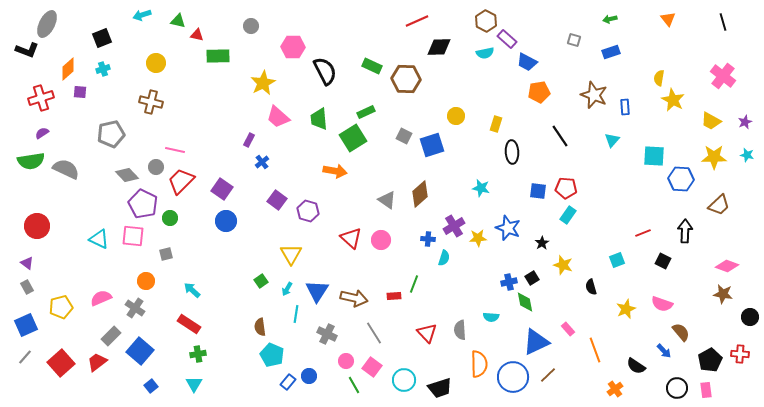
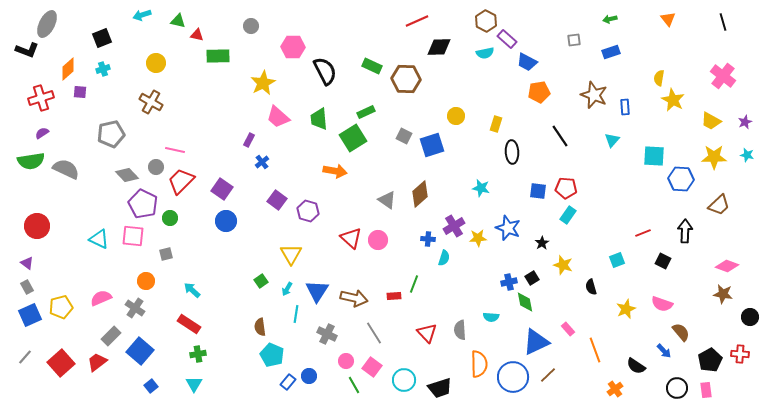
gray square at (574, 40): rotated 24 degrees counterclockwise
brown cross at (151, 102): rotated 15 degrees clockwise
pink circle at (381, 240): moved 3 px left
blue square at (26, 325): moved 4 px right, 10 px up
